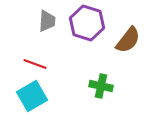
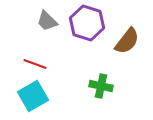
gray trapezoid: rotated 130 degrees clockwise
brown semicircle: moved 1 px left, 1 px down
cyan square: moved 1 px right
